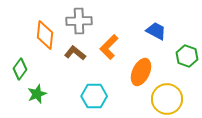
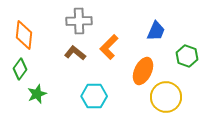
blue trapezoid: rotated 85 degrees clockwise
orange diamond: moved 21 px left
orange ellipse: moved 2 px right, 1 px up
yellow circle: moved 1 px left, 2 px up
